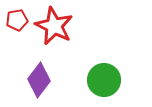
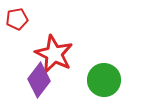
red pentagon: moved 1 px up
red star: moved 28 px down
